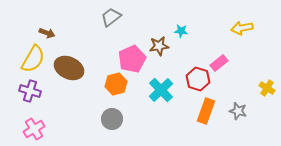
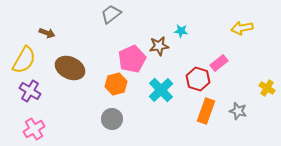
gray trapezoid: moved 3 px up
yellow semicircle: moved 9 px left, 1 px down
brown ellipse: moved 1 px right
purple cross: rotated 15 degrees clockwise
